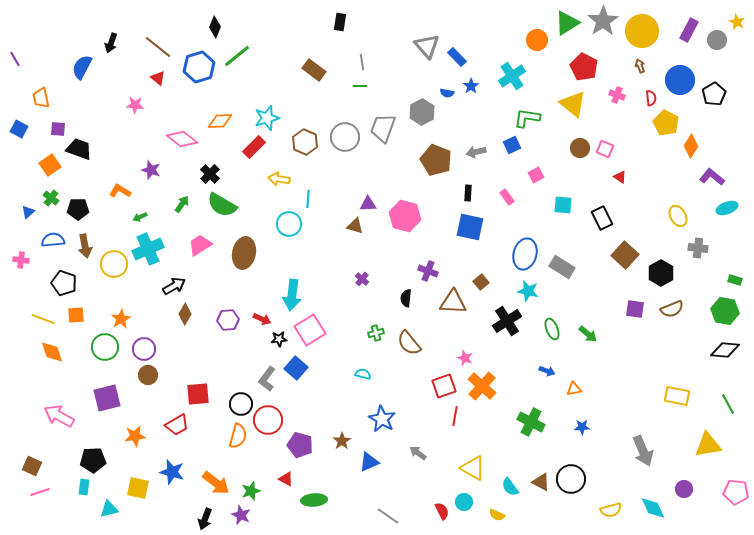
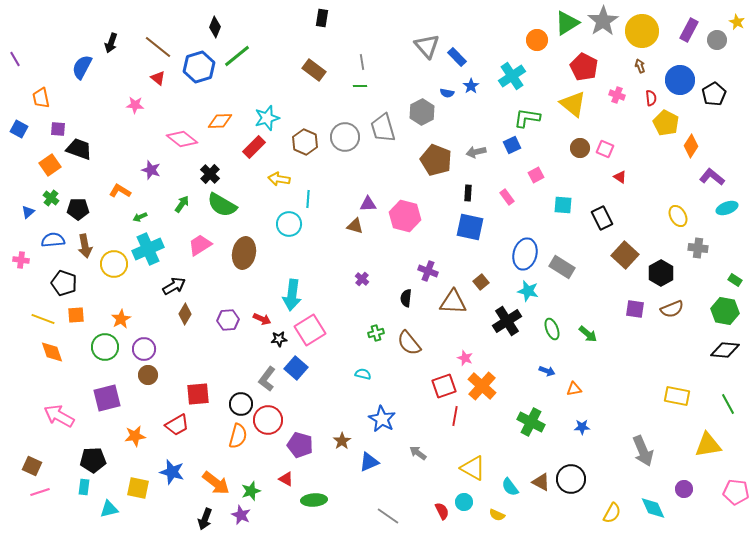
black rectangle at (340, 22): moved 18 px left, 4 px up
gray trapezoid at (383, 128): rotated 36 degrees counterclockwise
green rectangle at (735, 280): rotated 16 degrees clockwise
yellow semicircle at (611, 510): moved 1 px right, 3 px down; rotated 45 degrees counterclockwise
